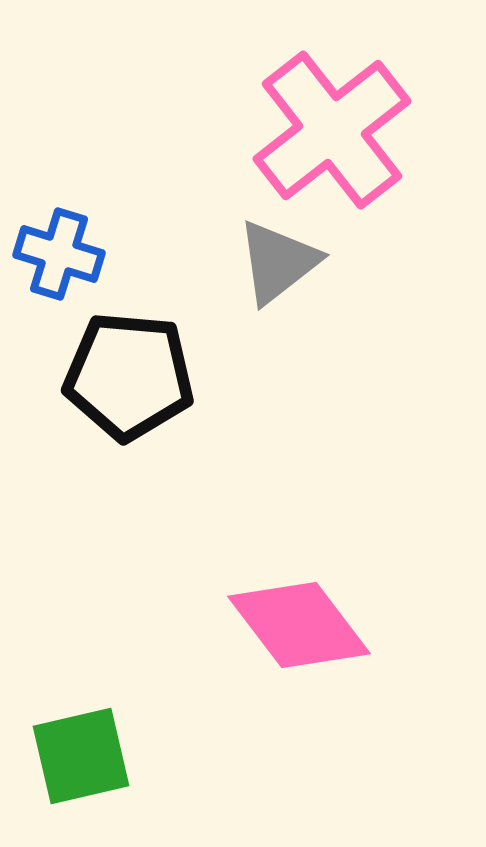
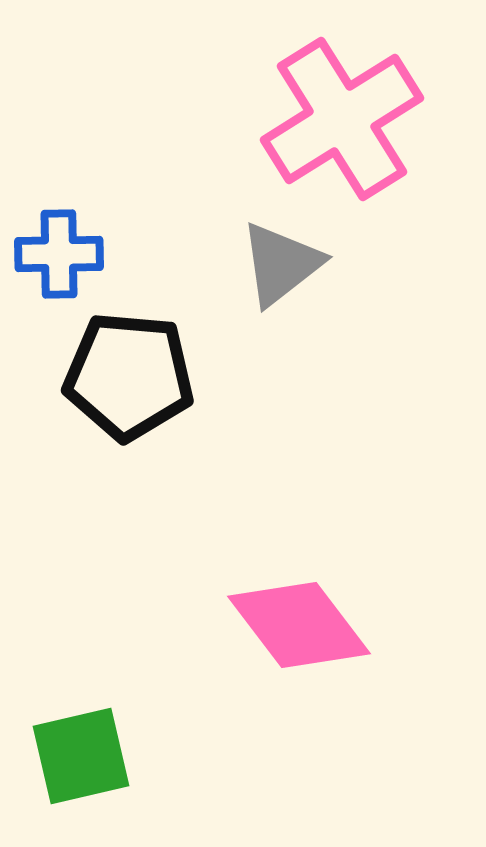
pink cross: moved 10 px right, 11 px up; rotated 6 degrees clockwise
blue cross: rotated 18 degrees counterclockwise
gray triangle: moved 3 px right, 2 px down
